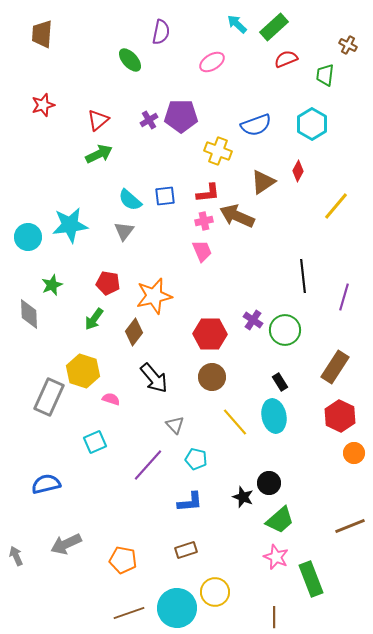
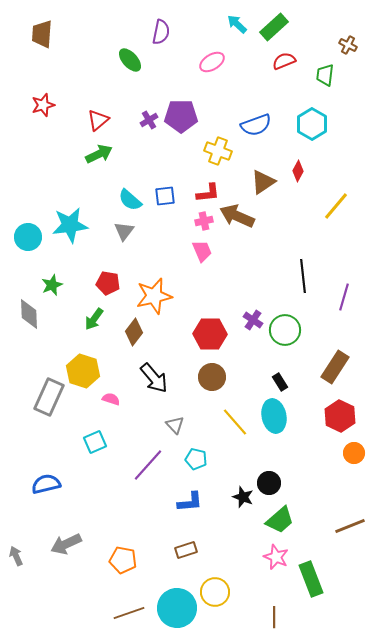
red semicircle at (286, 59): moved 2 px left, 2 px down
